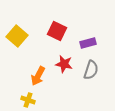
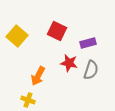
red star: moved 5 px right, 1 px up
